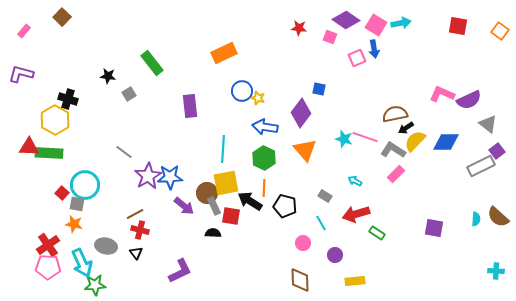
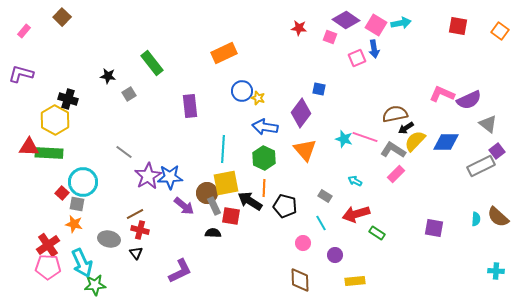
cyan circle at (85, 185): moved 2 px left, 3 px up
gray ellipse at (106, 246): moved 3 px right, 7 px up
